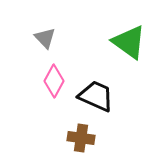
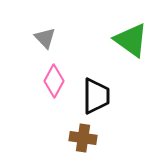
green triangle: moved 2 px right, 2 px up
black trapezoid: rotated 66 degrees clockwise
brown cross: moved 2 px right
